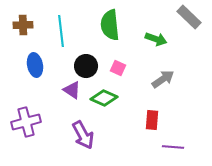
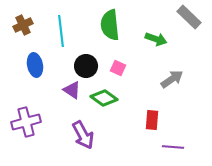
brown cross: rotated 24 degrees counterclockwise
gray arrow: moved 9 px right
green diamond: rotated 12 degrees clockwise
